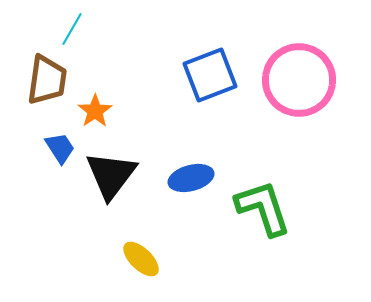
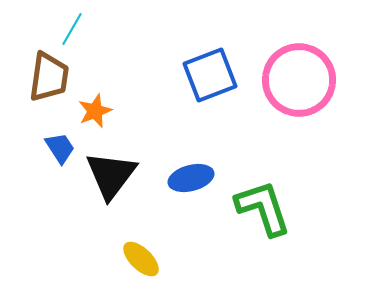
brown trapezoid: moved 2 px right, 3 px up
orange star: rotated 12 degrees clockwise
